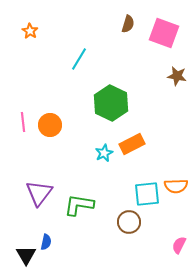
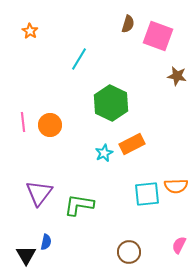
pink square: moved 6 px left, 3 px down
brown circle: moved 30 px down
